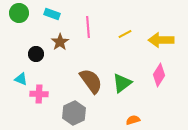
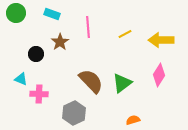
green circle: moved 3 px left
brown semicircle: rotated 8 degrees counterclockwise
